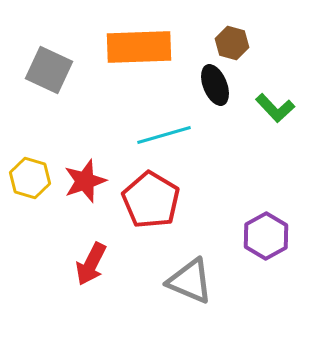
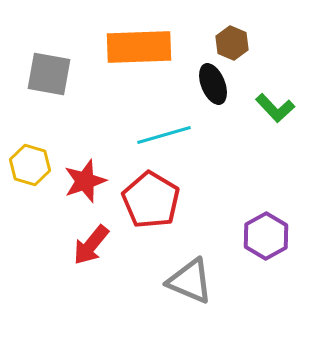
brown hexagon: rotated 8 degrees clockwise
gray square: moved 4 px down; rotated 15 degrees counterclockwise
black ellipse: moved 2 px left, 1 px up
yellow hexagon: moved 13 px up
red arrow: moved 19 px up; rotated 12 degrees clockwise
